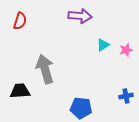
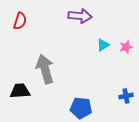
pink star: moved 3 px up
